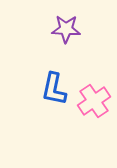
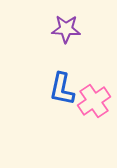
blue L-shape: moved 8 px right
